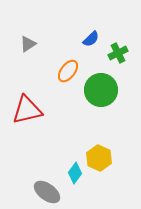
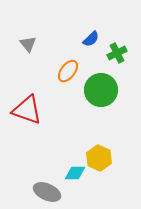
gray triangle: rotated 36 degrees counterclockwise
green cross: moved 1 px left
red triangle: rotated 32 degrees clockwise
cyan diamond: rotated 55 degrees clockwise
gray ellipse: rotated 12 degrees counterclockwise
